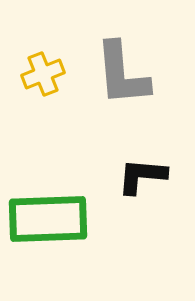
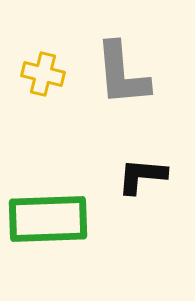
yellow cross: rotated 36 degrees clockwise
